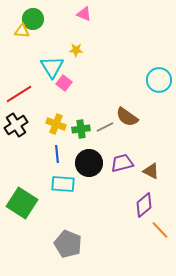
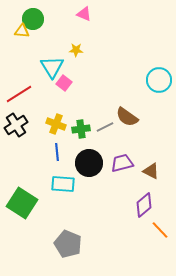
blue line: moved 2 px up
